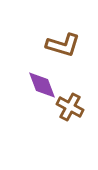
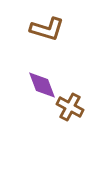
brown L-shape: moved 16 px left, 16 px up
